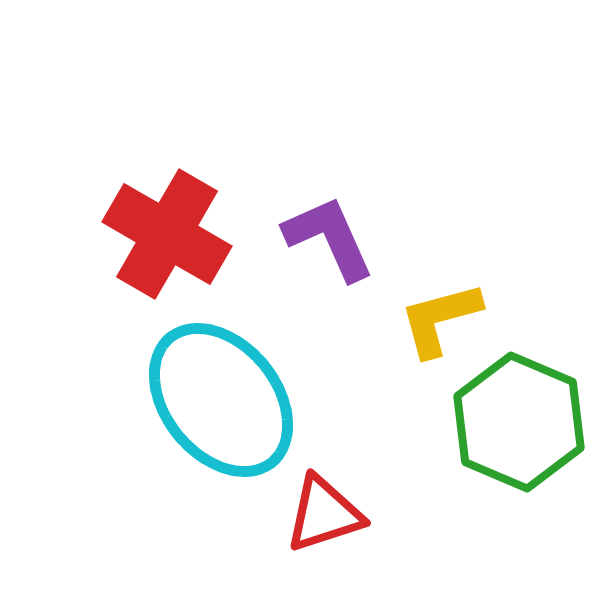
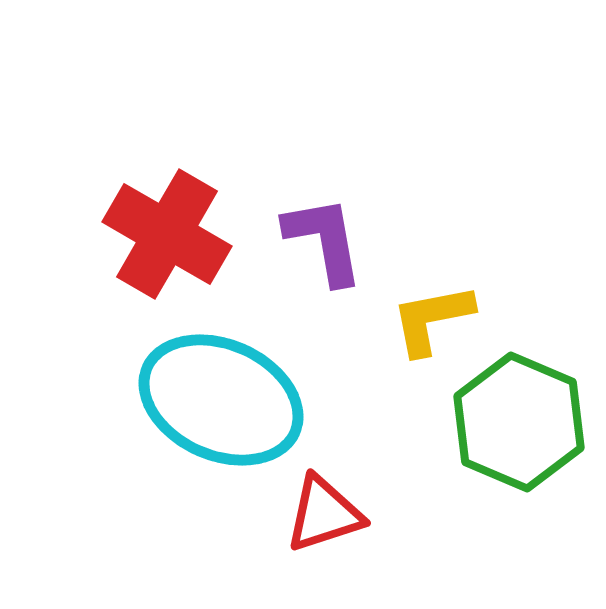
purple L-shape: moved 5 px left, 2 px down; rotated 14 degrees clockwise
yellow L-shape: moved 8 px left; rotated 4 degrees clockwise
cyan ellipse: rotated 27 degrees counterclockwise
